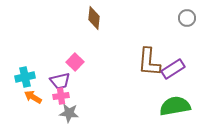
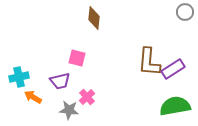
gray circle: moved 2 px left, 6 px up
pink square: moved 2 px right, 4 px up; rotated 30 degrees counterclockwise
cyan cross: moved 6 px left
pink cross: moved 26 px right, 1 px down; rotated 35 degrees counterclockwise
gray star: moved 3 px up
